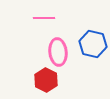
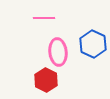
blue hexagon: rotated 12 degrees clockwise
